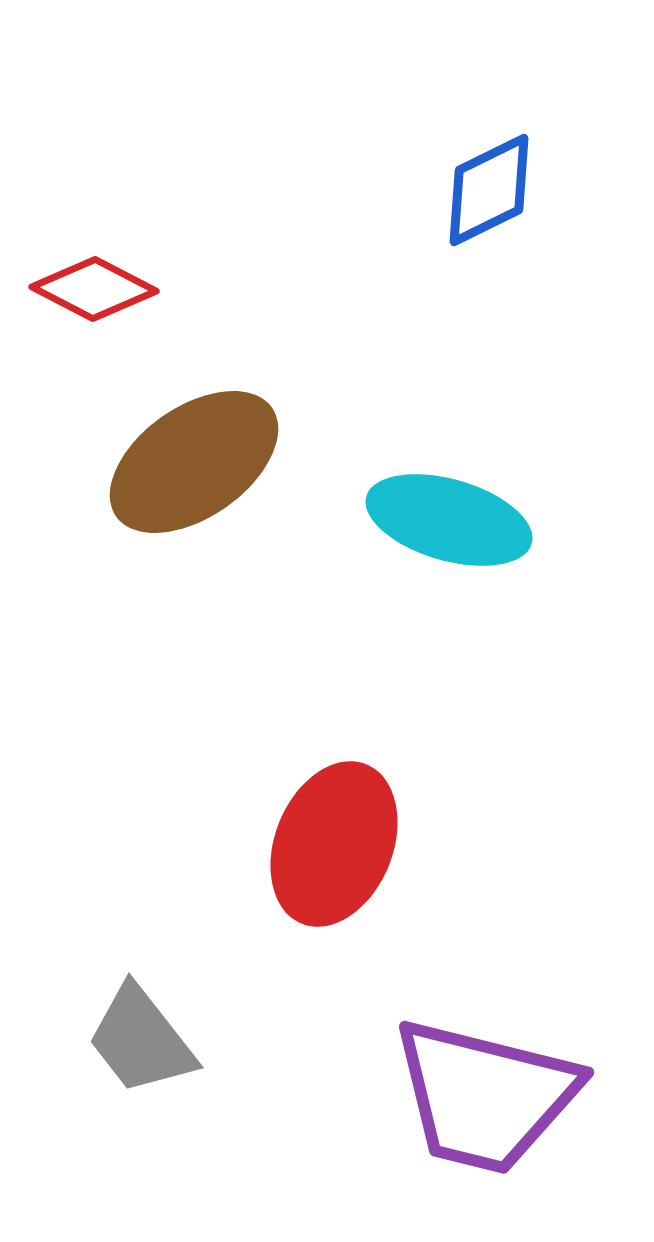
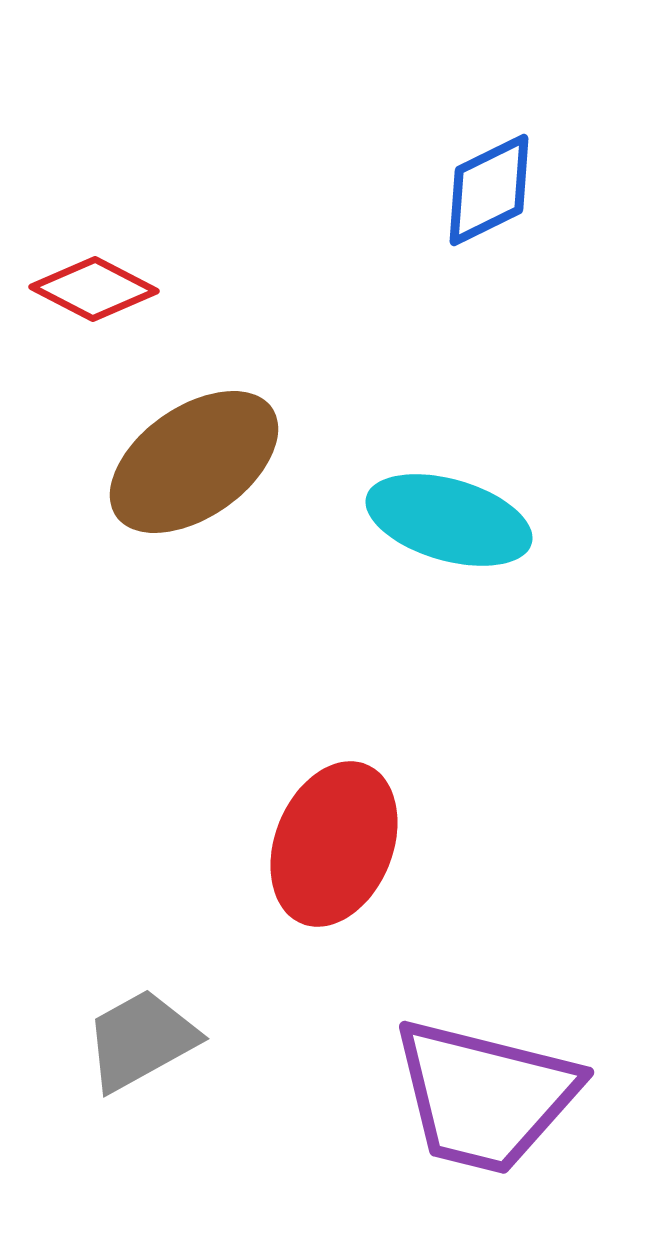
gray trapezoid: rotated 99 degrees clockwise
